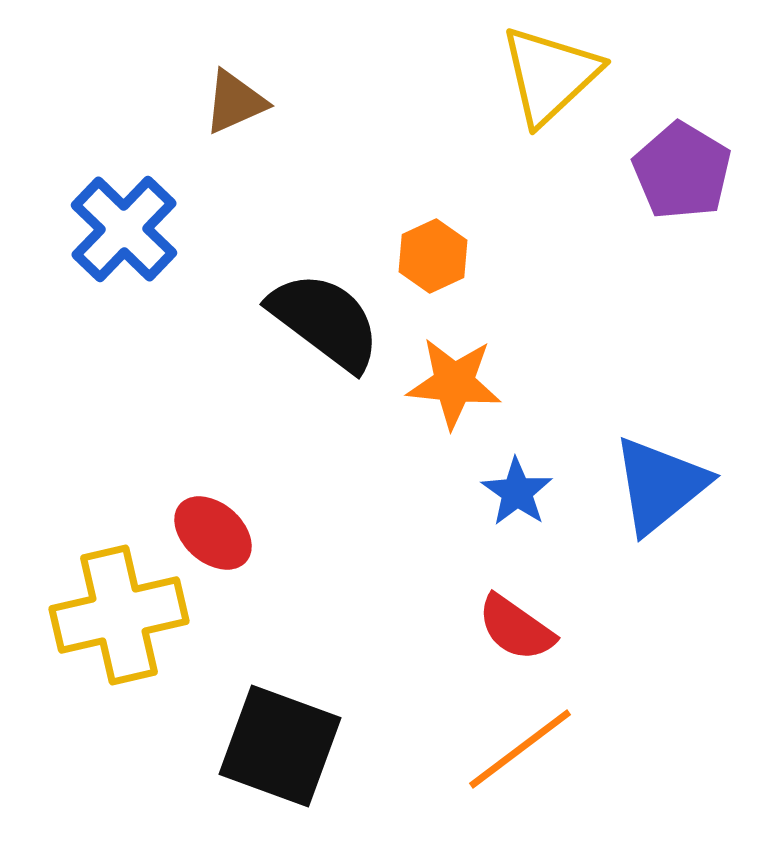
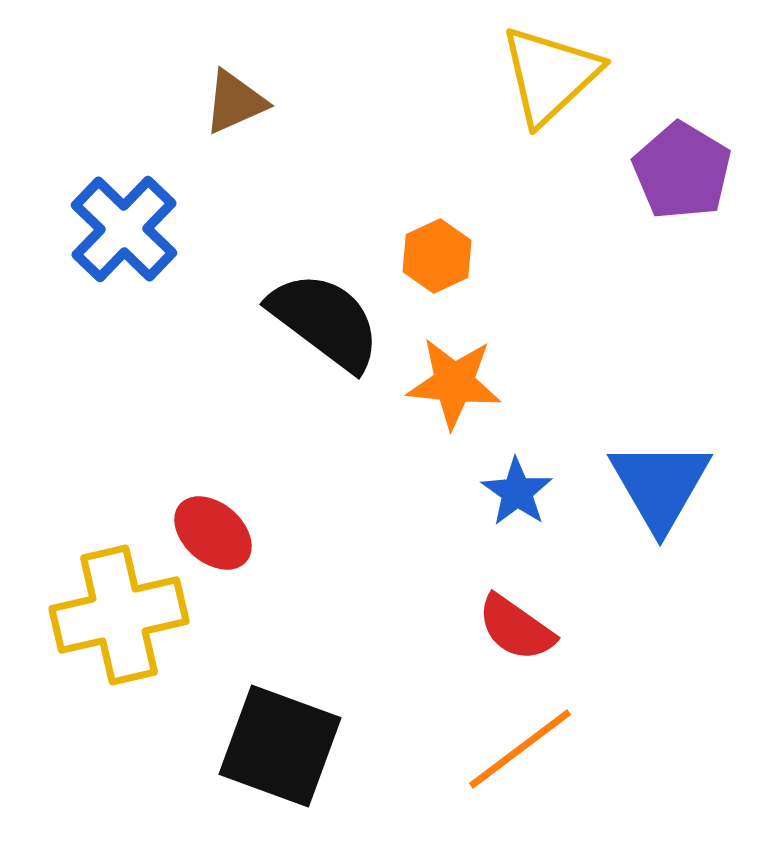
orange hexagon: moved 4 px right
blue triangle: rotated 21 degrees counterclockwise
